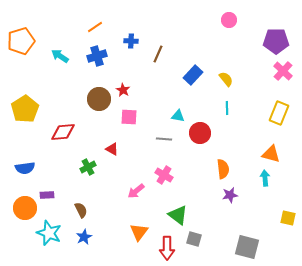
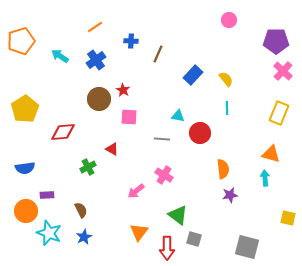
blue cross at (97, 56): moved 1 px left, 4 px down; rotated 18 degrees counterclockwise
gray line at (164, 139): moved 2 px left
orange circle at (25, 208): moved 1 px right, 3 px down
